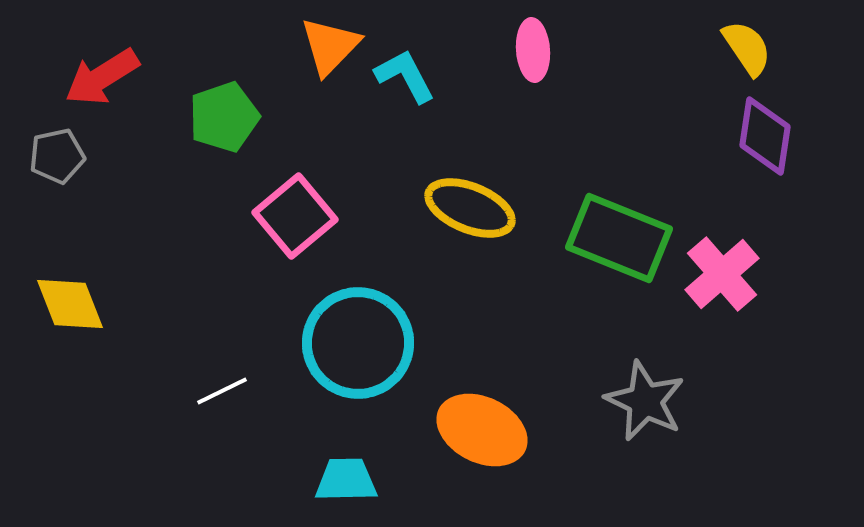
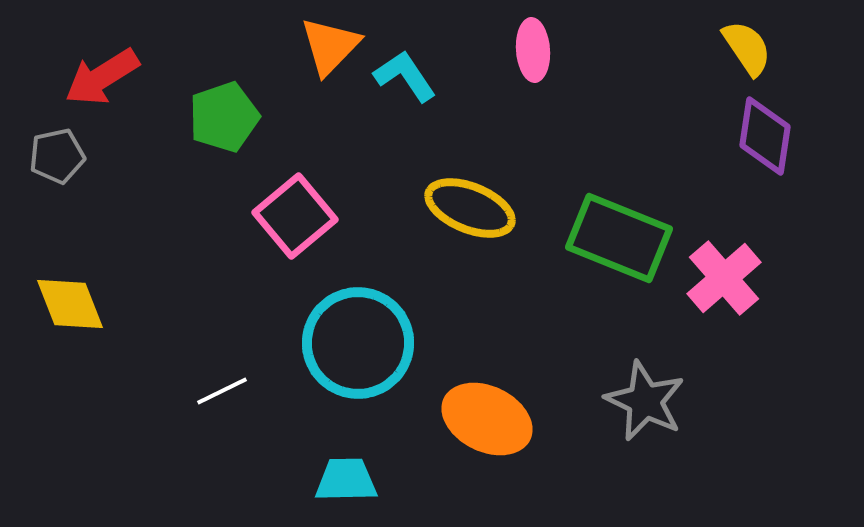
cyan L-shape: rotated 6 degrees counterclockwise
pink cross: moved 2 px right, 4 px down
orange ellipse: moved 5 px right, 11 px up
